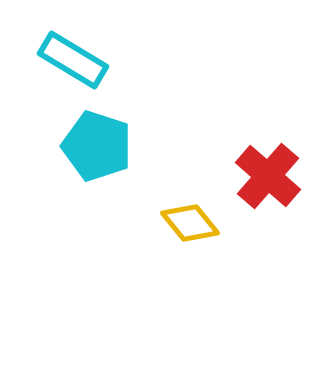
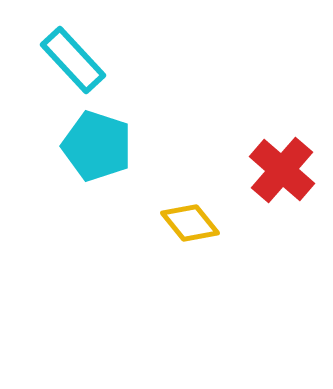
cyan rectangle: rotated 16 degrees clockwise
red cross: moved 14 px right, 6 px up
